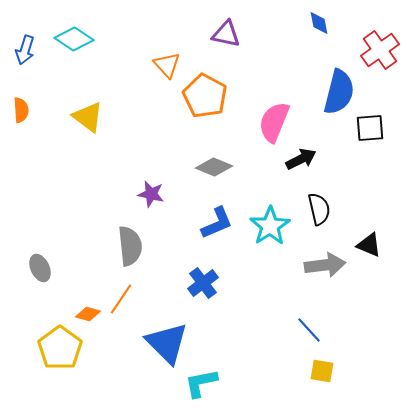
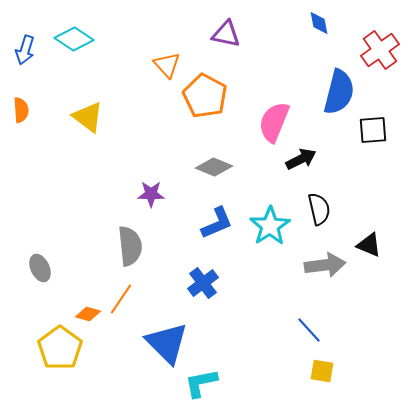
black square: moved 3 px right, 2 px down
purple star: rotated 12 degrees counterclockwise
